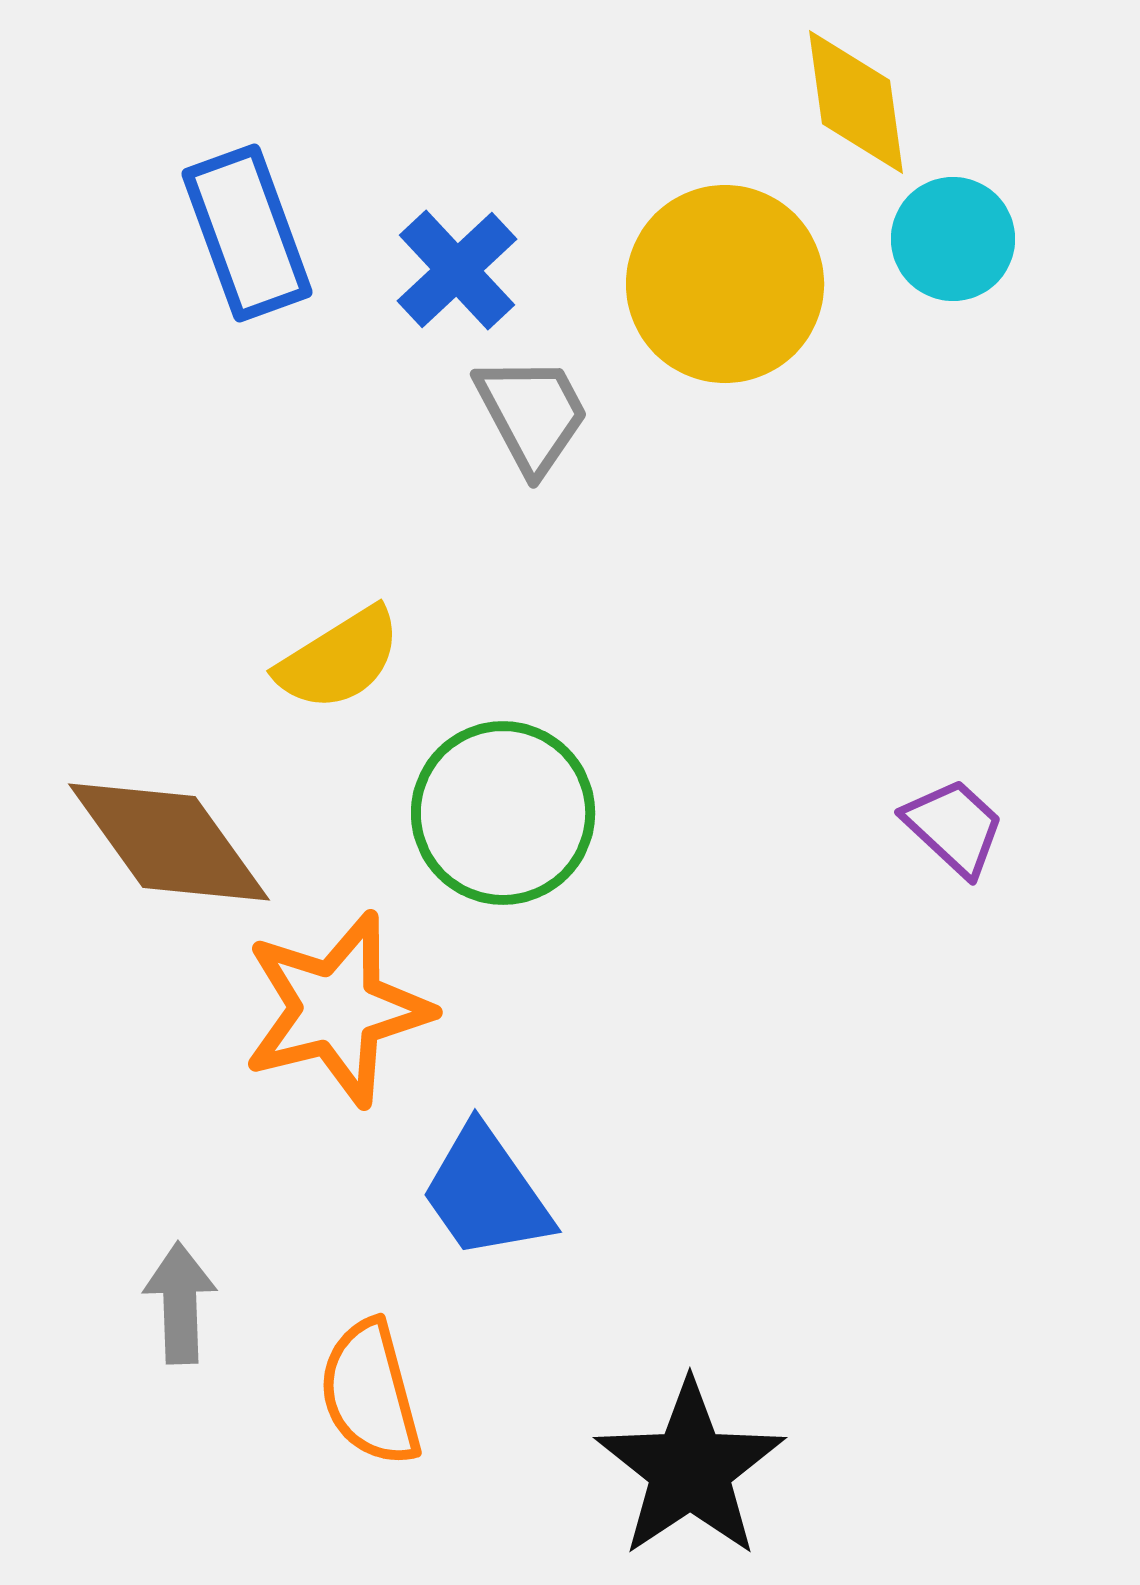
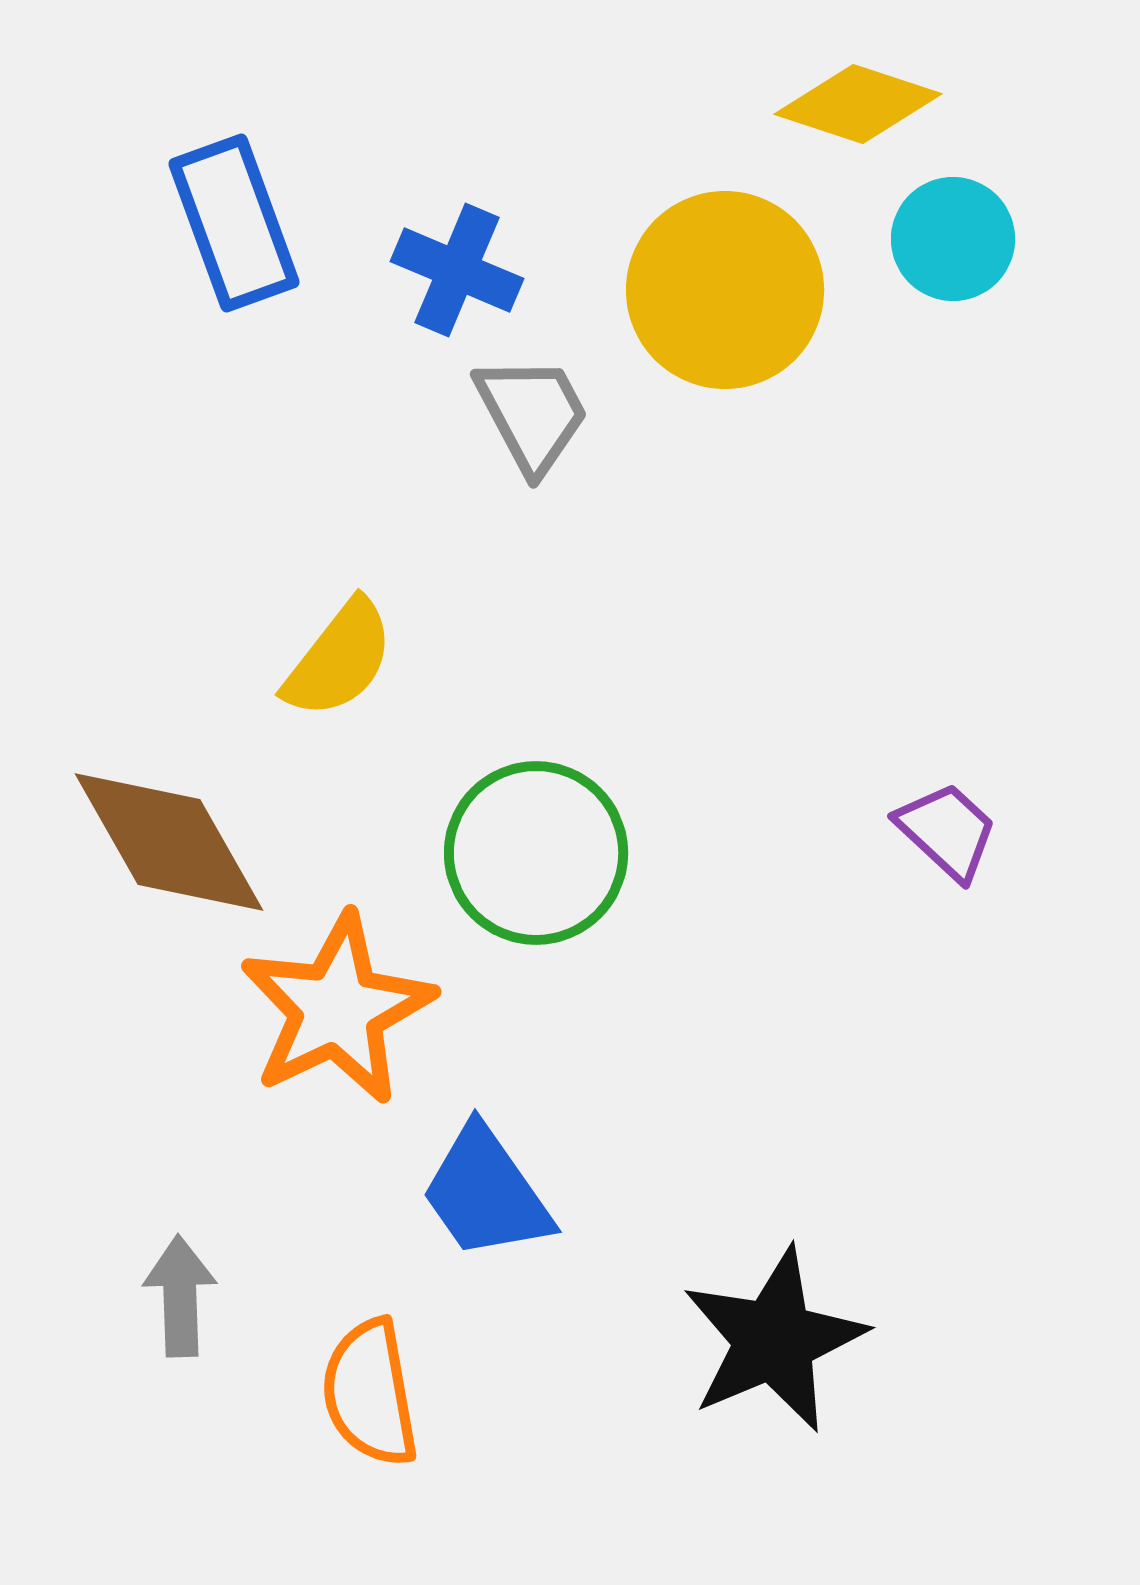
yellow diamond: moved 2 px right, 2 px down; rotated 64 degrees counterclockwise
blue rectangle: moved 13 px left, 10 px up
blue cross: rotated 24 degrees counterclockwise
yellow circle: moved 6 px down
yellow semicircle: rotated 20 degrees counterclockwise
green circle: moved 33 px right, 40 px down
purple trapezoid: moved 7 px left, 4 px down
brown diamond: rotated 6 degrees clockwise
orange star: rotated 12 degrees counterclockwise
gray arrow: moved 7 px up
orange semicircle: rotated 5 degrees clockwise
black star: moved 84 px right, 129 px up; rotated 11 degrees clockwise
